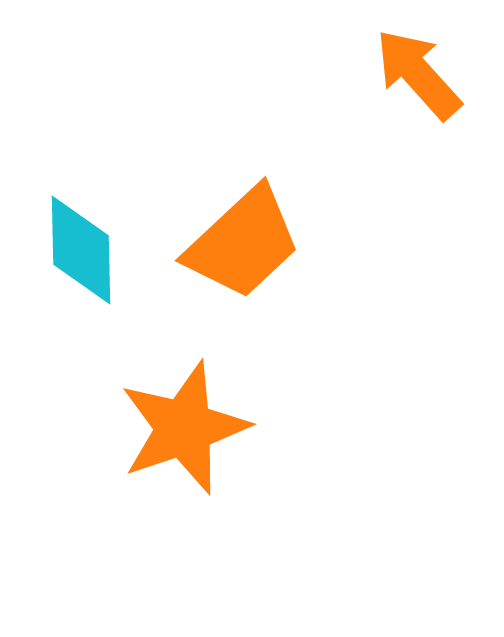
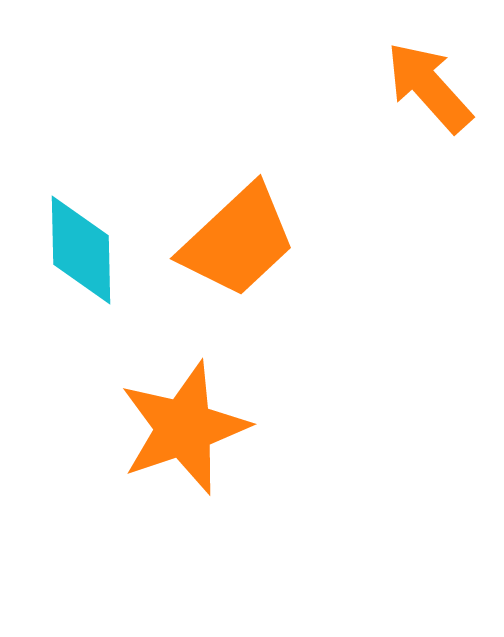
orange arrow: moved 11 px right, 13 px down
orange trapezoid: moved 5 px left, 2 px up
